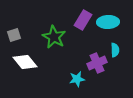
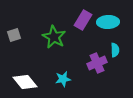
white diamond: moved 20 px down
cyan star: moved 14 px left
